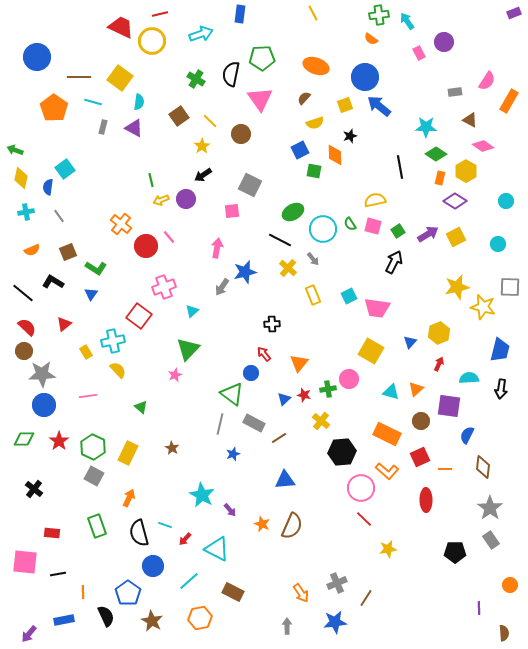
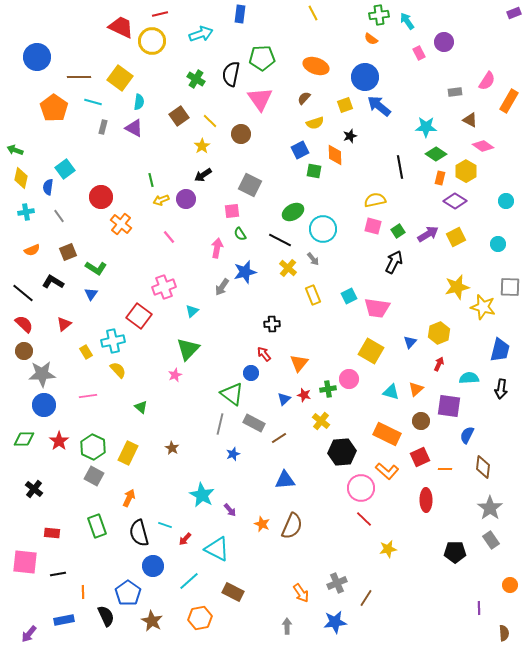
green semicircle at (350, 224): moved 110 px left, 10 px down
red circle at (146, 246): moved 45 px left, 49 px up
red semicircle at (27, 327): moved 3 px left, 3 px up
